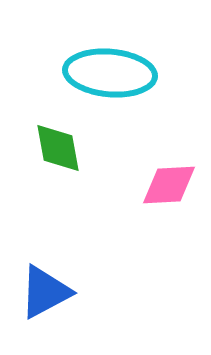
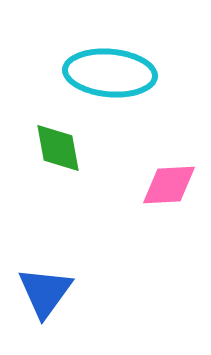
blue triangle: rotated 26 degrees counterclockwise
